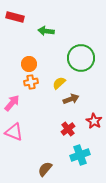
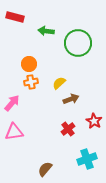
green circle: moved 3 px left, 15 px up
pink triangle: rotated 30 degrees counterclockwise
cyan cross: moved 7 px right, 4 px down
